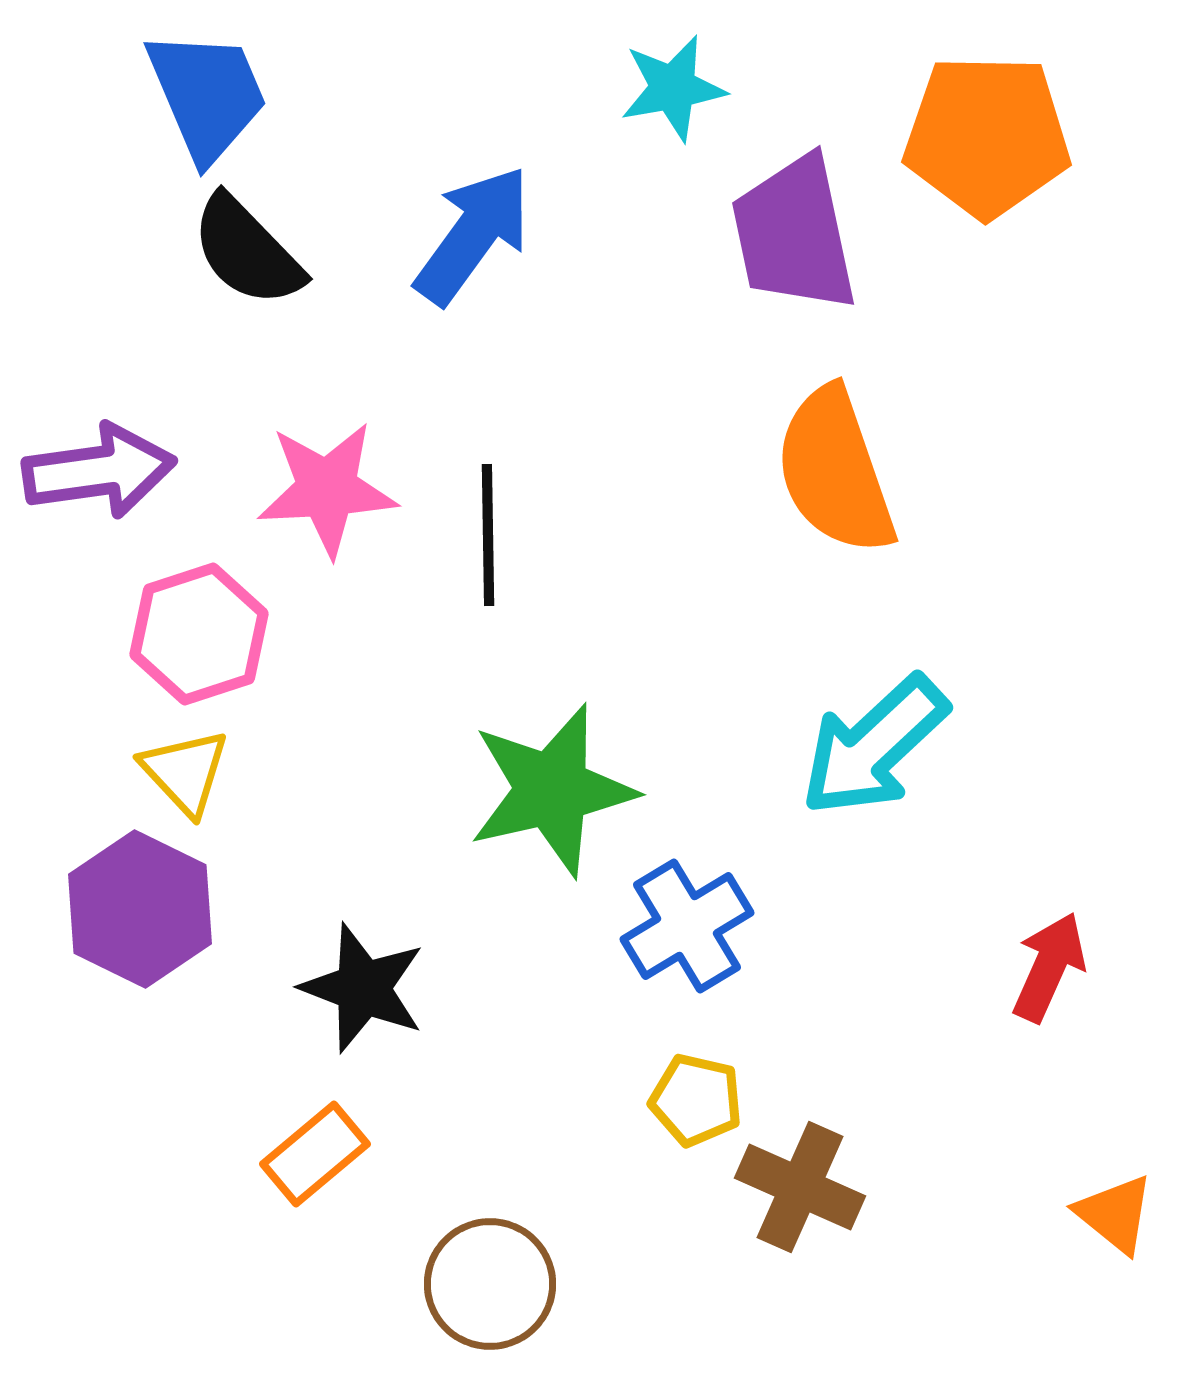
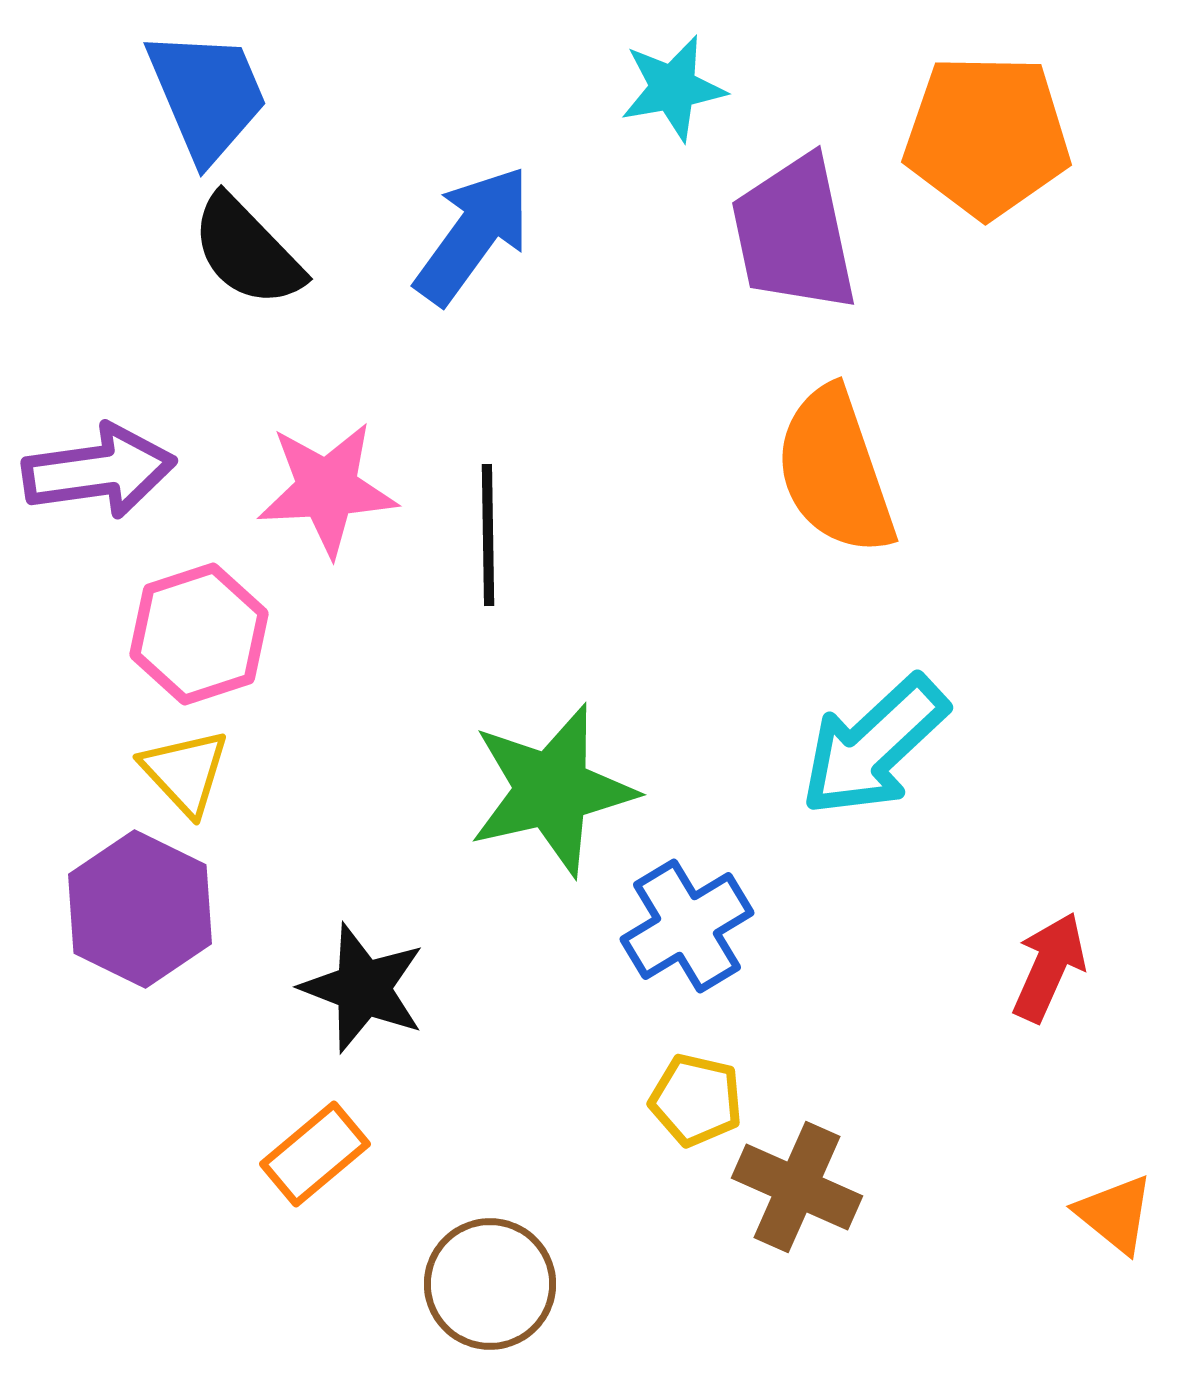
brown cross: moved 3 px left
